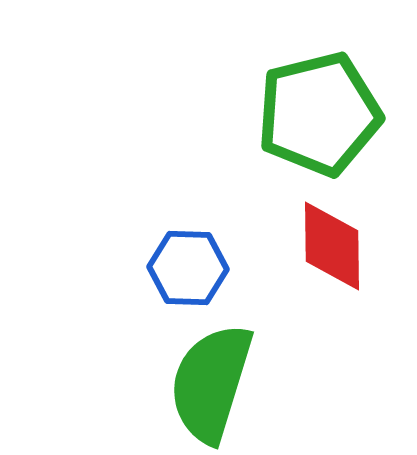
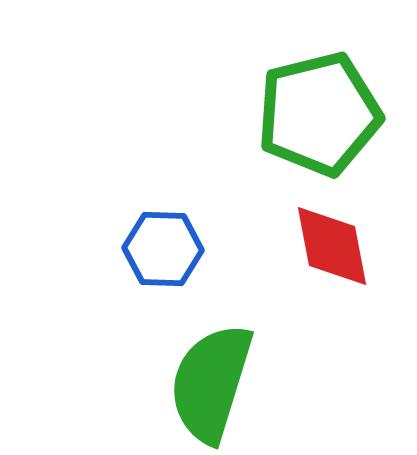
red diamond: rotated 10 degrees counterclockwise
blue hexagon: moved 25 px left, 19 px up
